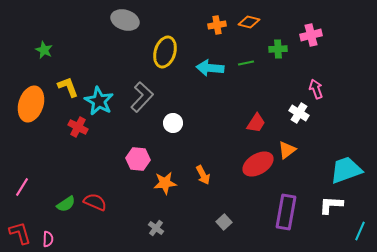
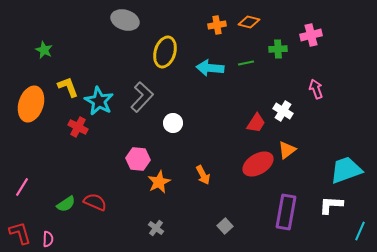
white cross: moved 16 px left, 2 px up
orange star: moved 6 px left, 1 px up; rotated 20 degrees counterclockwise
gray square: moved 1 px right, 4 px down
